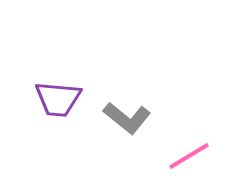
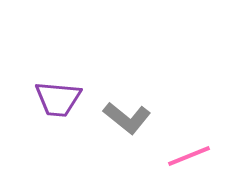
pink line: rotated 9 degrees clockwise
